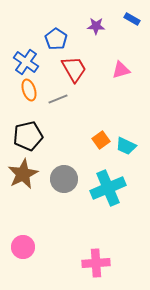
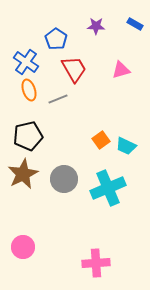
blue rectangle: moved 3 px right, 5 px down
